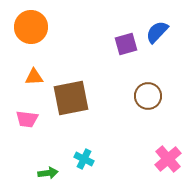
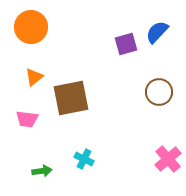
orange triangle: rotated 36 degrees counterclockwise
brown circle: moved 11 px right, 4 px up
green arrow: moved 6 px left, 2 px up
